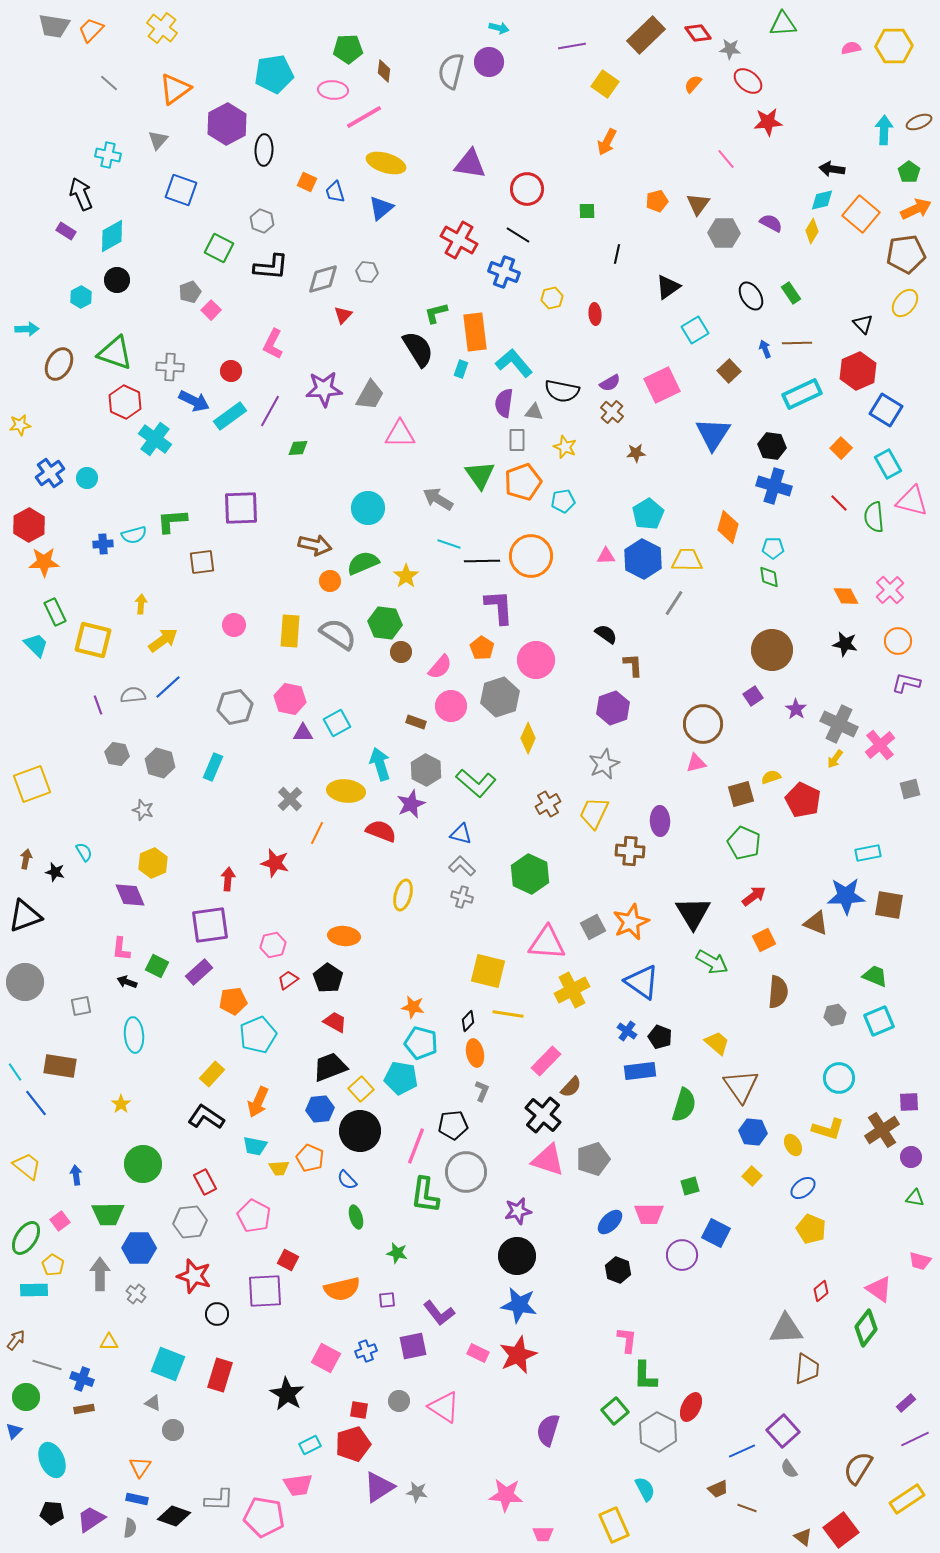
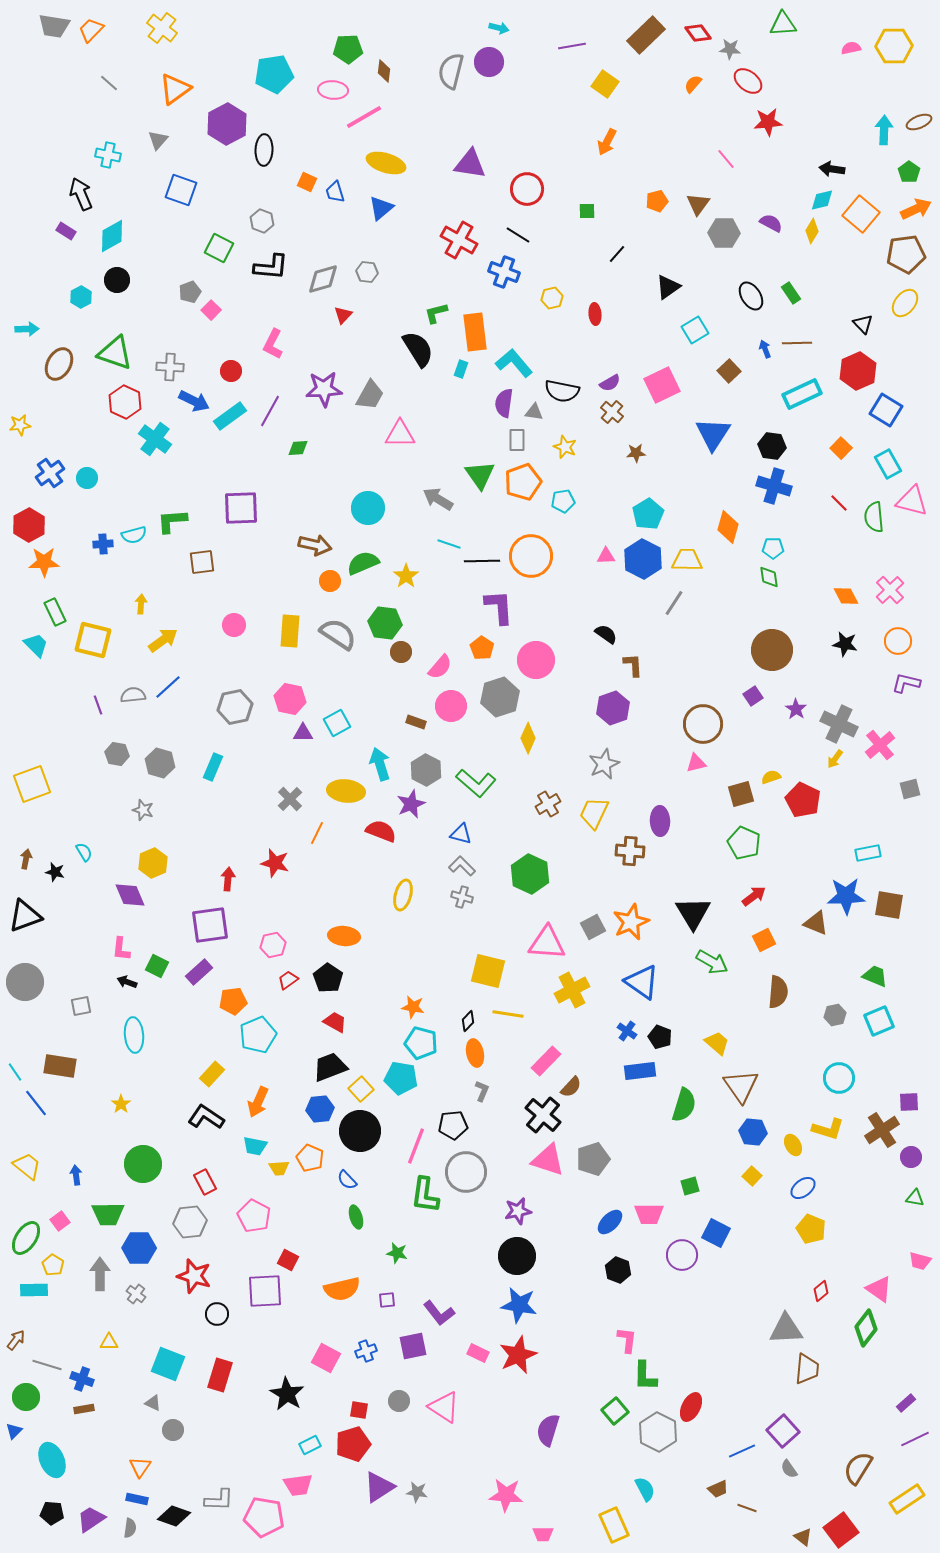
black line at (617, 254): rotated 30 degrees clockwise
